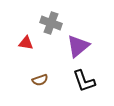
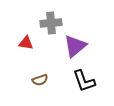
gray cross: rotated 25 degrees counterclockwise
purple triangle: moved 3 px left
